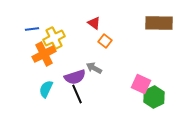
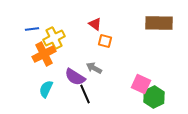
red triangle: moved 1 px right, 1 px down
orange square: rotated 24 degrees counterclockwise
purple semicircle: rotated 50 degrees clockwise
black line: moved 8 px right
